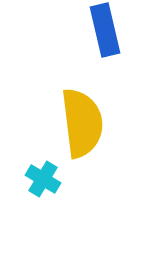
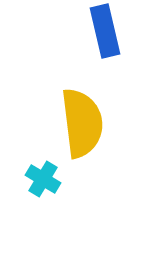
blue rectangle: moved 1 px down
